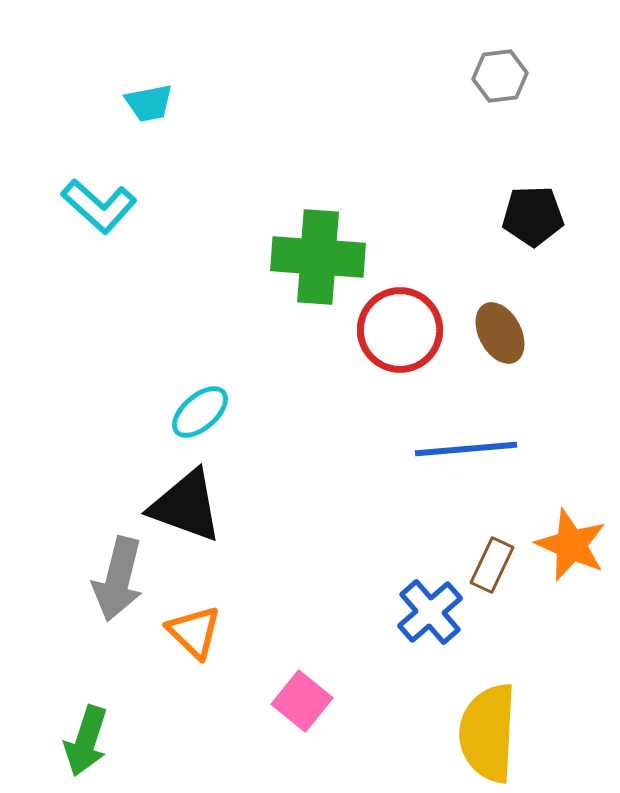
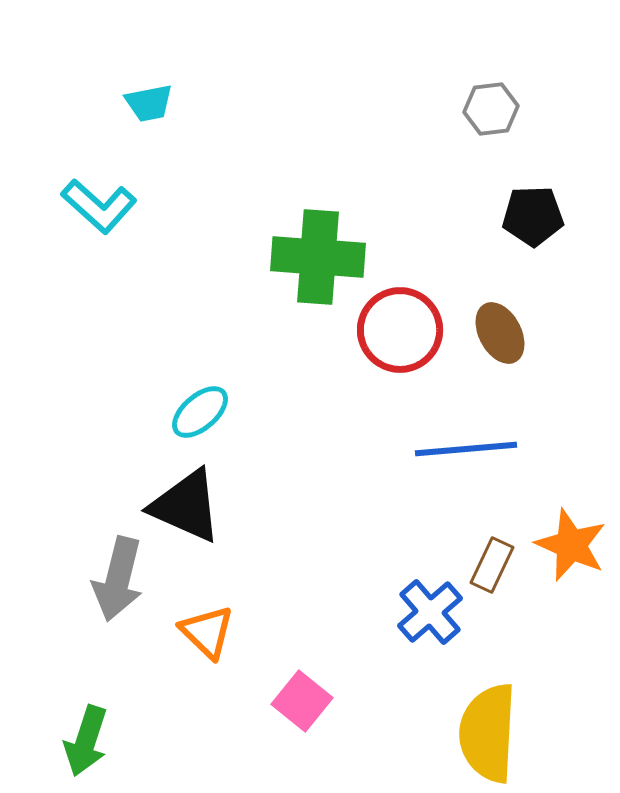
gray hexagon: moved 9 px left, 33 px down
black triangle: rotated 4 degrees clockwise
orange triangle: moved 13 px right
